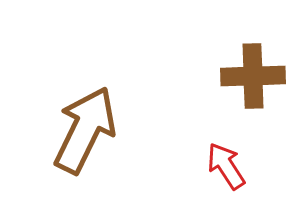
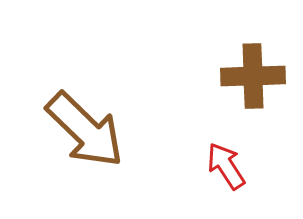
brown arrow: rotated 108 degrees clockwise
